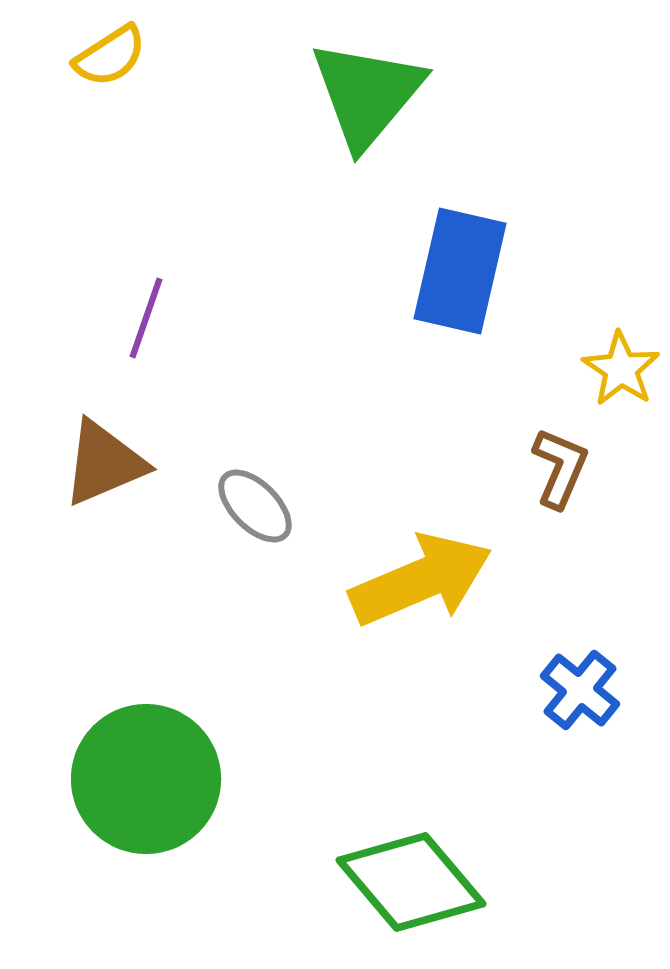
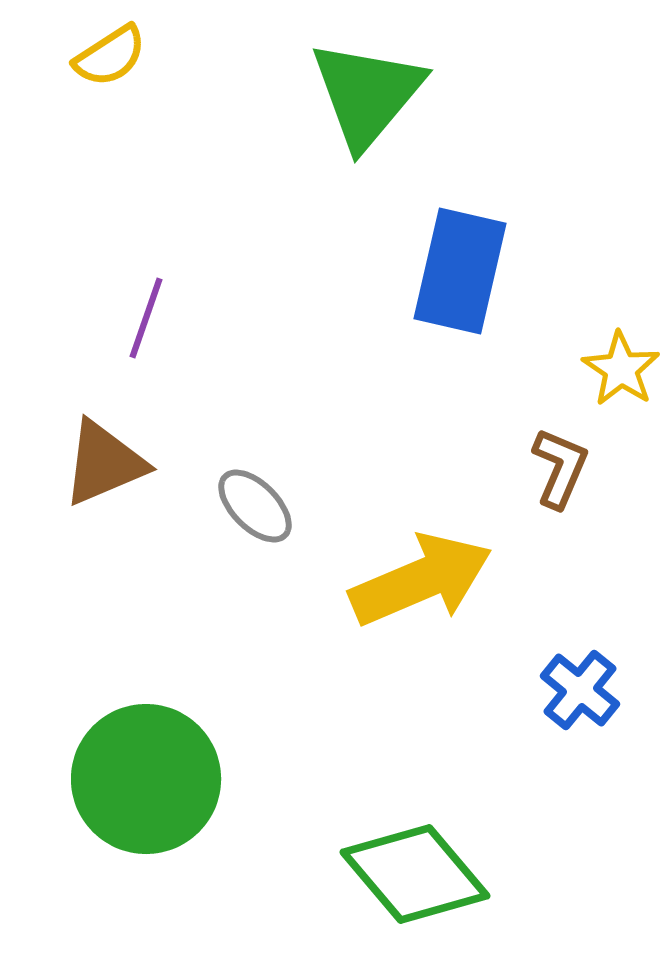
green diamond: moved 4 px right, 8 px up
